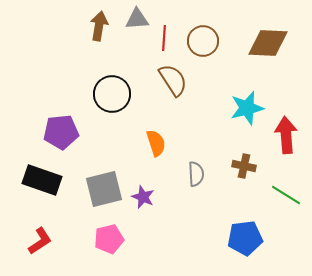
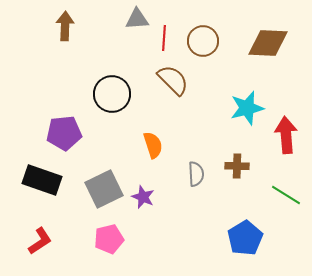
brown arrow: moved 34 px left; rotated 8 degrees counterclockwise
brown semicircle: rotated 12 degrees counterclockwise
purple pentagon: moved 3 px right, 1 px down
orange semicircle: moved 3 px left, 2 px down
brown cross: moved 7 px left; rotated 10 degrees counterclockwise
gray square: rotated 12 degrees counterclockwise
blue pentagon: rotated 24 degrees counterclockwise
